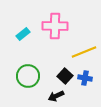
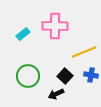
blue cross: moved 6 px right, 3 px up
black arrow: moved 2 px up
